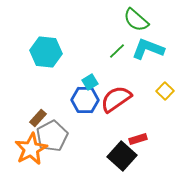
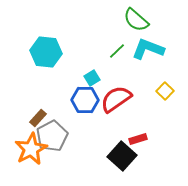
cyan square: moved 2 px right, 4 px up
